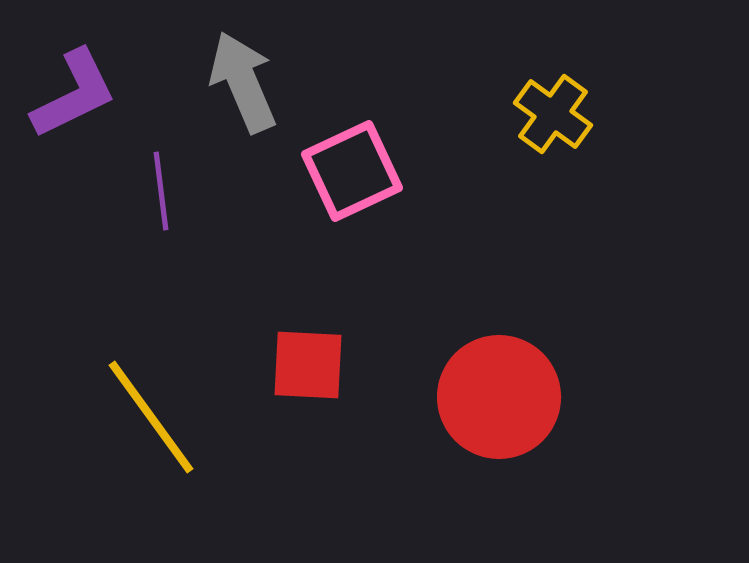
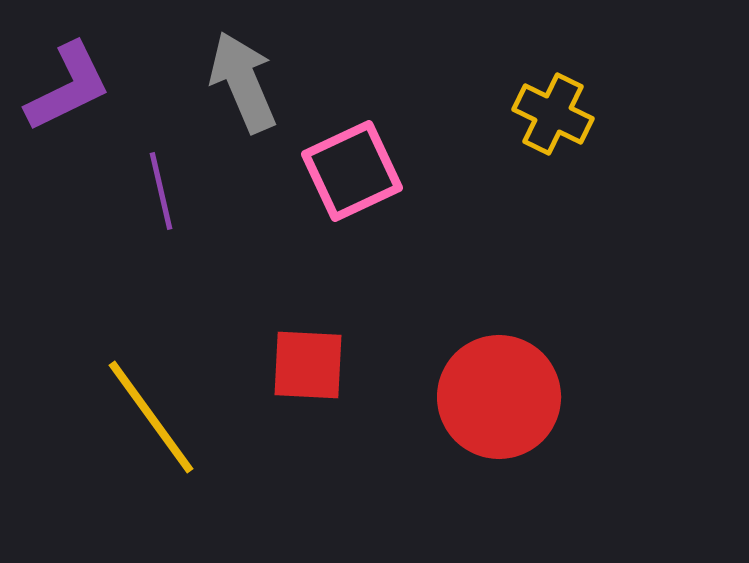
purple L-shape: moved 6 px left, 7 px up
yellow cross: rotated 10 degrees counterclockwise
purple line: rotated 6 degrees counterclockwise
